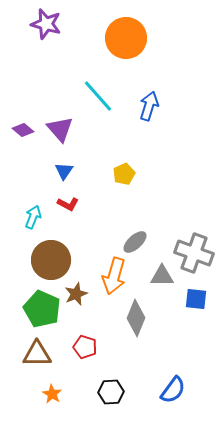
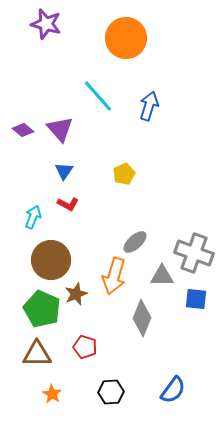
gray diamond: moved 6 px right
